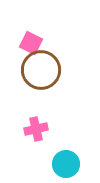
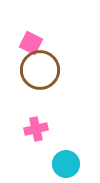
brown circle: moved 1 px left
